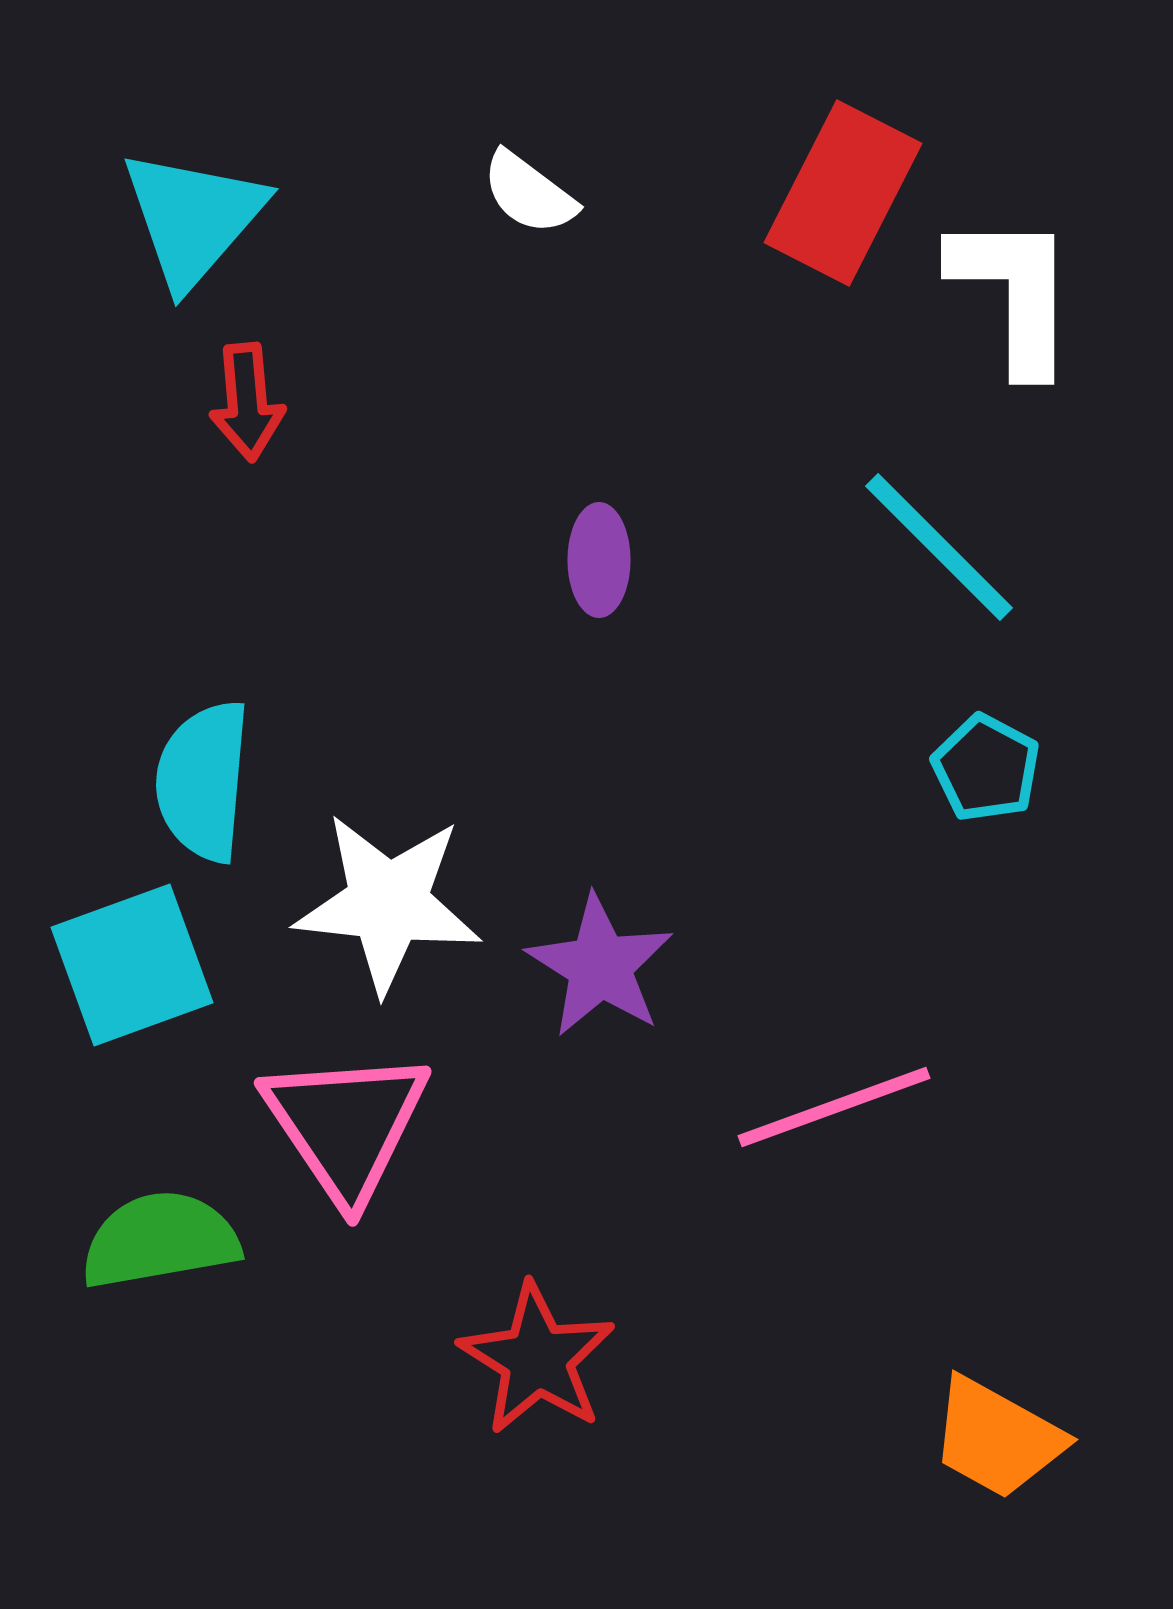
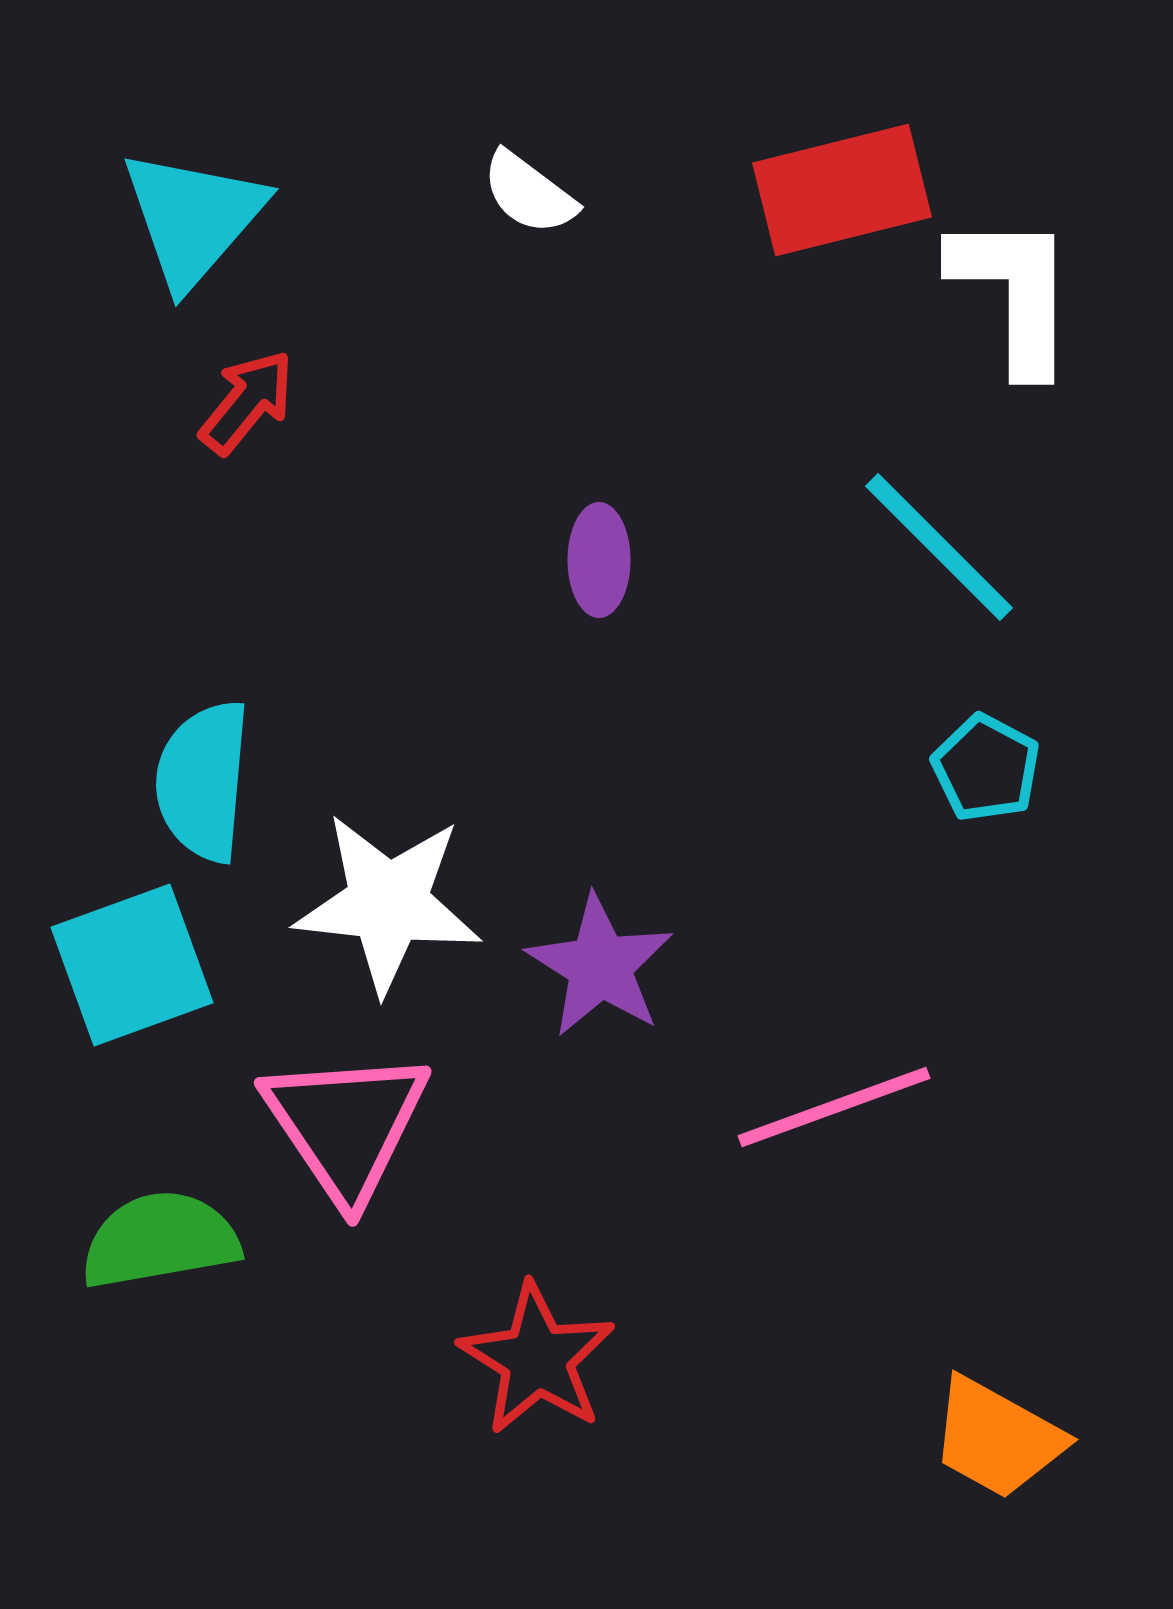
red rectangle: moved 1 px left, 3 px up; rotated 49 degrees clockwise
red arrow: rotated 136 degrees counterclockwise
